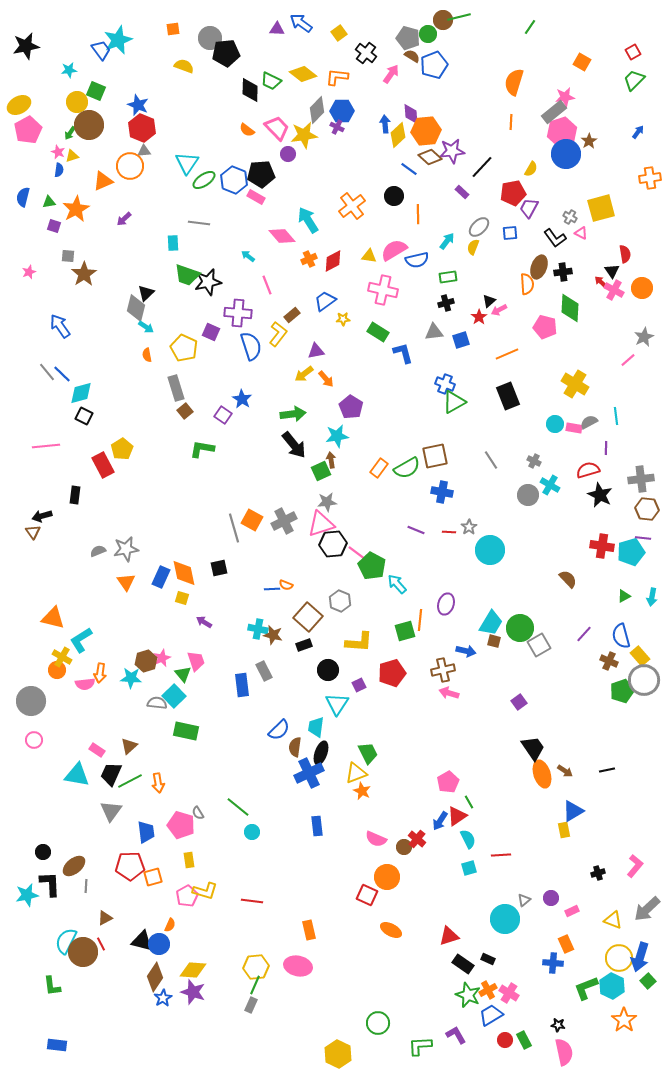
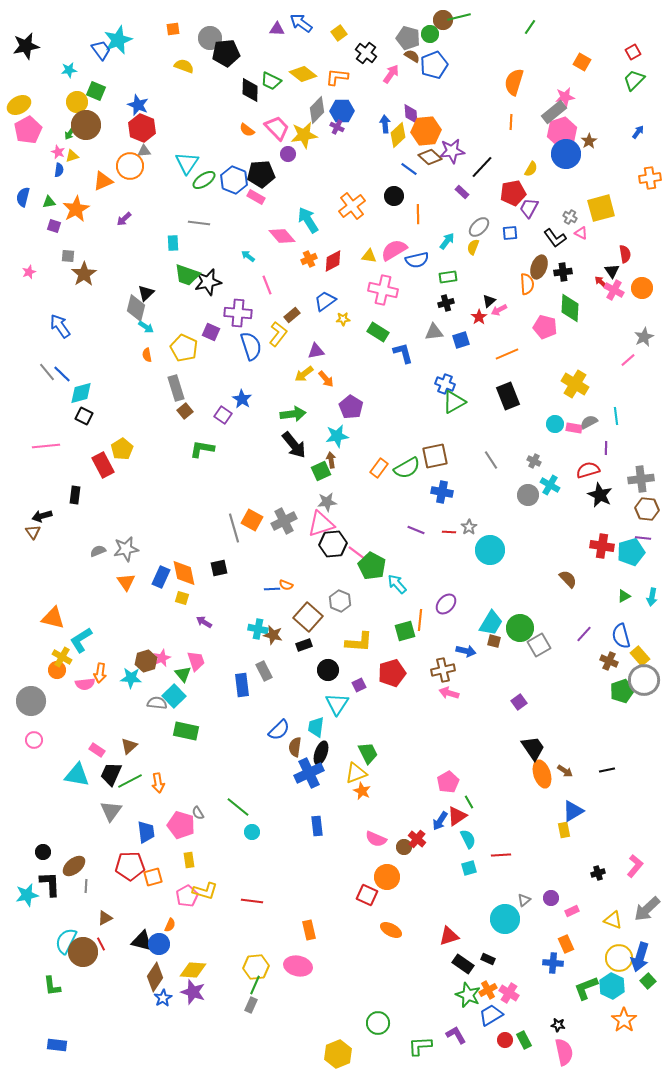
green circle at (428, 34): moved 2 px right
brown circle at (89, 125): moved 3 px left
purple ellipse at (446, 604): rotated 25 degrees clockwise
yellow hexagon at (338, 1054): rotated 12 degrees clockwise
